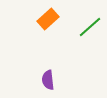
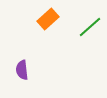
purple semicircle: moved 26 px left, 10 px up
